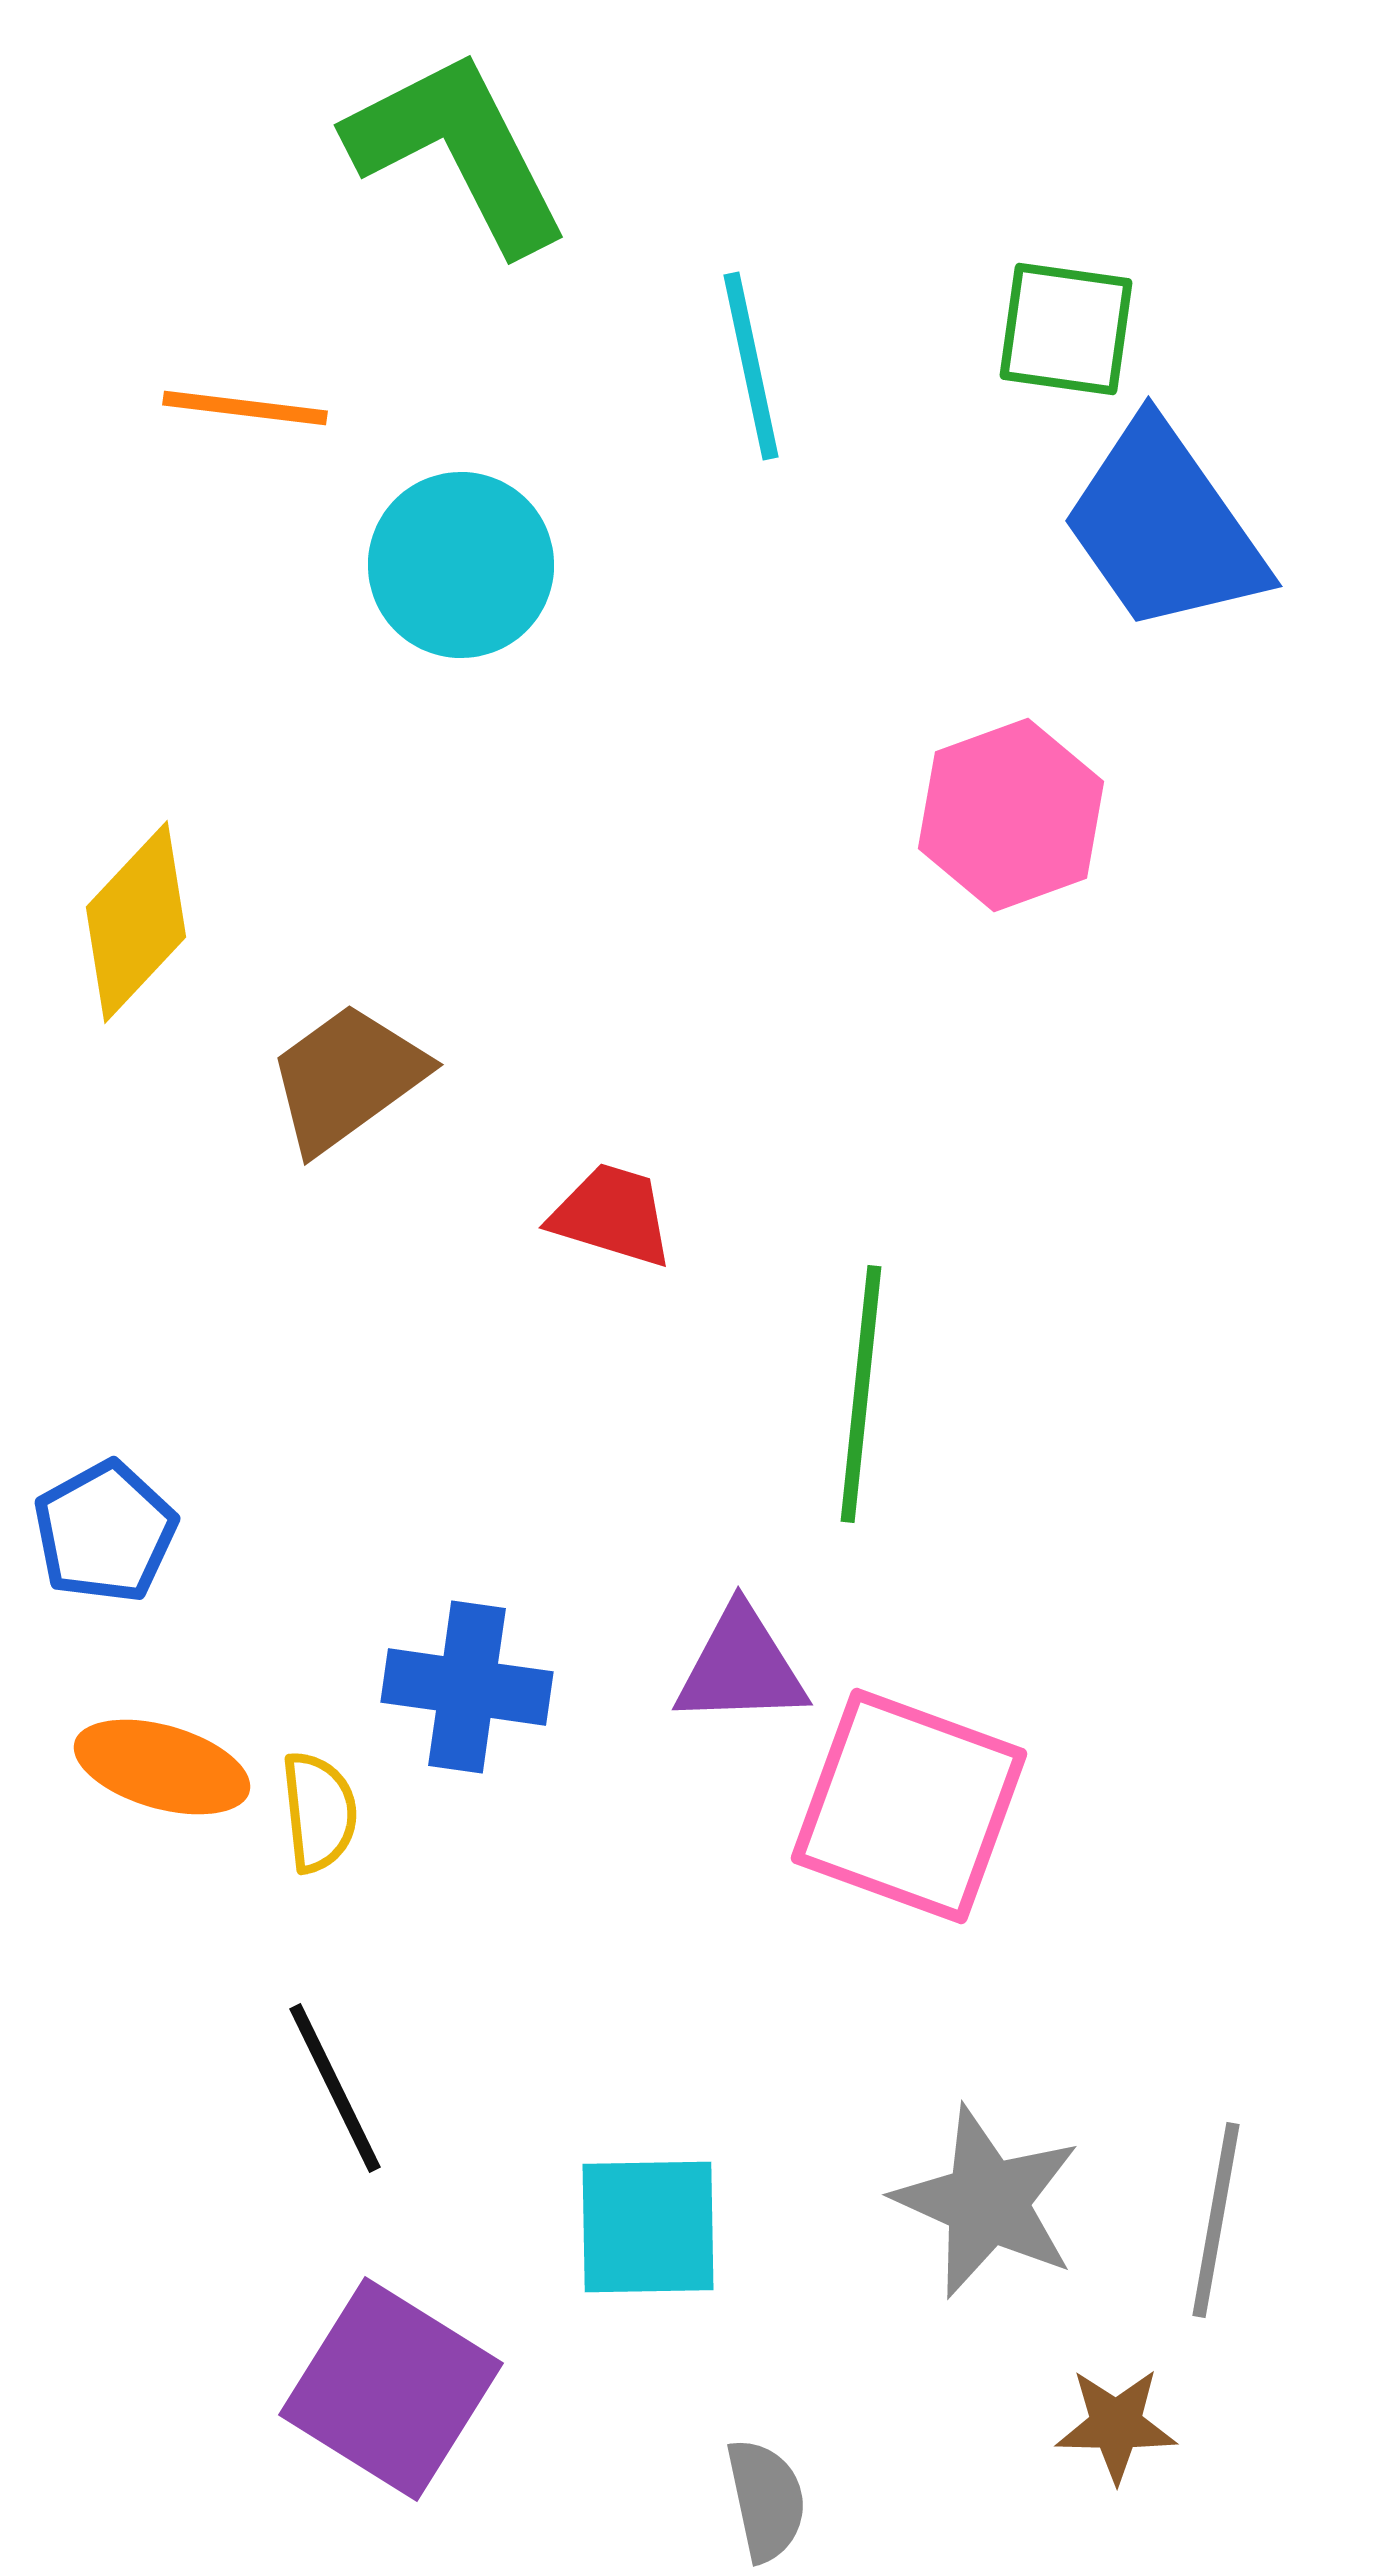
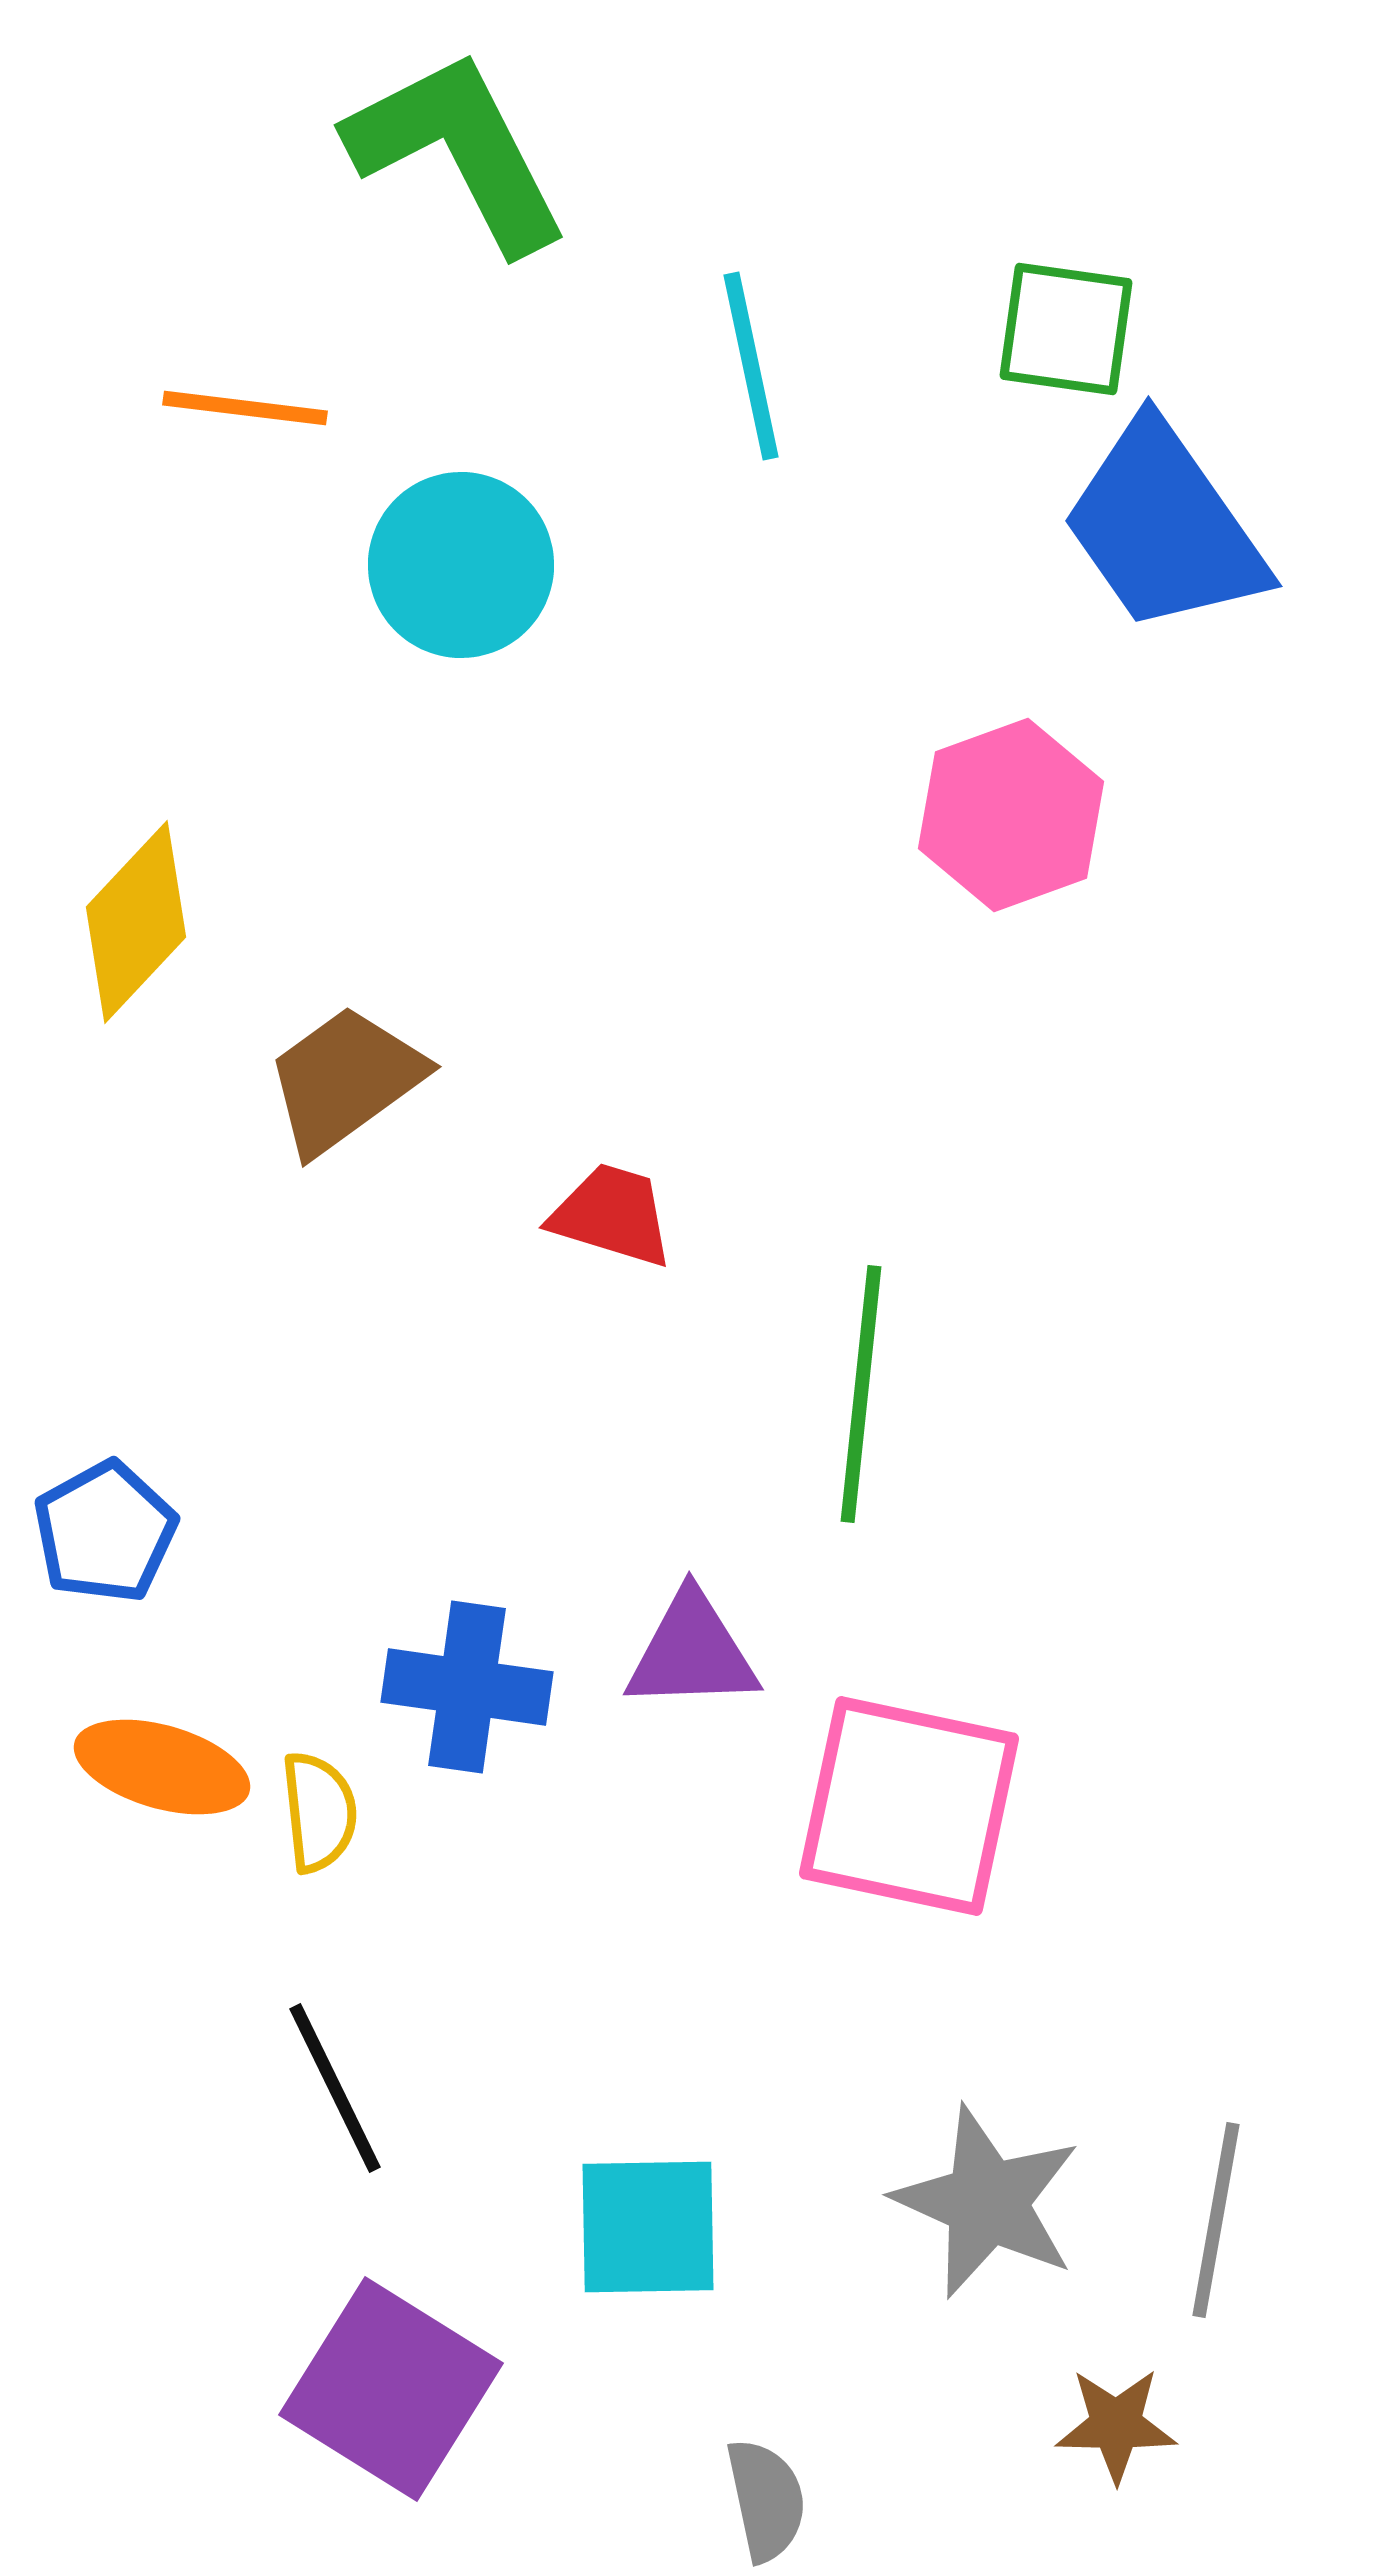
brown trapezoid: moved 2 px left, 2 px down
purple triangle: moved 49 px left, 15 px up
pink square: rotated 8 degrees counterclockwise
